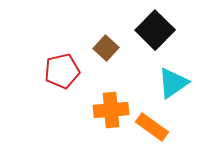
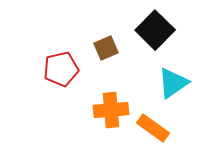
brown square: rotated 25 degrees clockwise
red pentagon: moved 1 px left, 2 px up
orange rectangle: moved 1 px right, 1 px down
